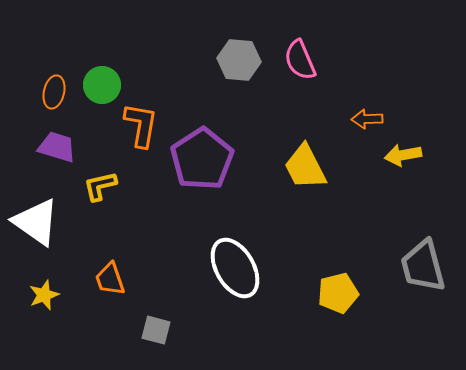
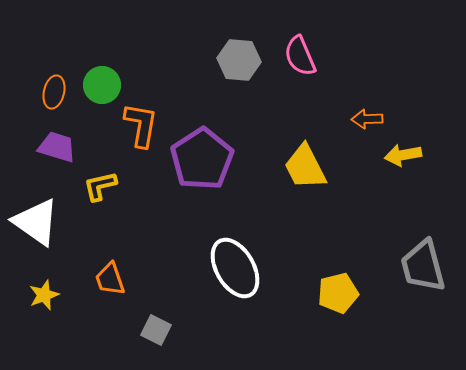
pink semicircle: moved 4 px up
gray square: rotated 12 degrees clockwise
